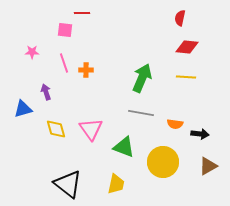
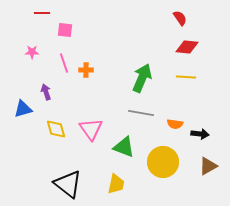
red line: moved 40 px left
red semicircle: rotated 133 degrees clockwise
